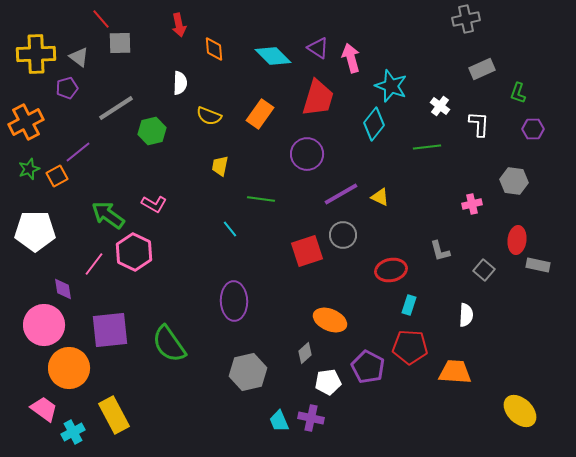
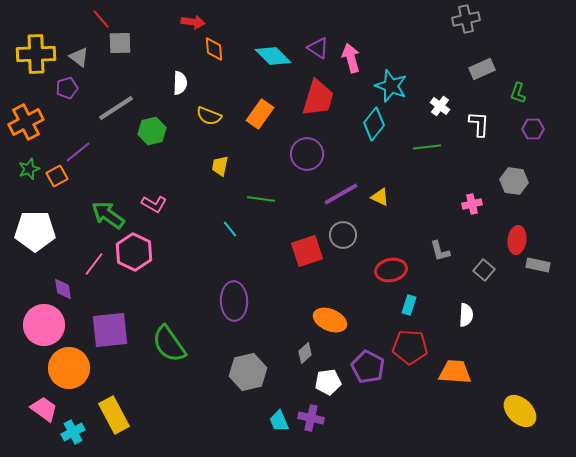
red arrow at (179, 25): moved 14 px right, 3 px up; rotated 70 degrees counterclockwise
